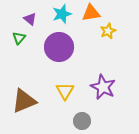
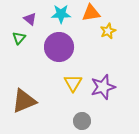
cyan star: moved 1 px left; rotated 18 degrees clockwise
purple star: rotated 30 degrees clockwise
yellow triangle: moved 8 px right, 8 px up
